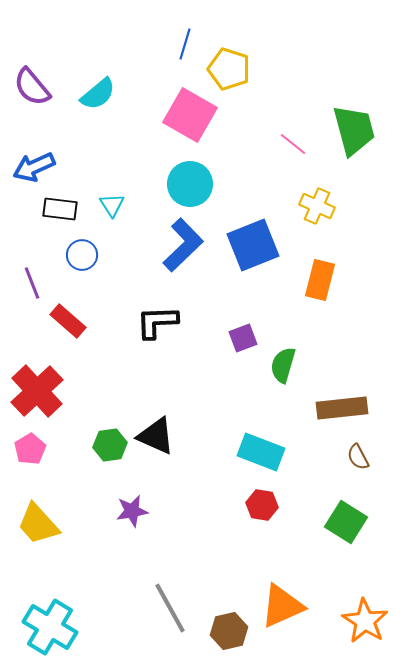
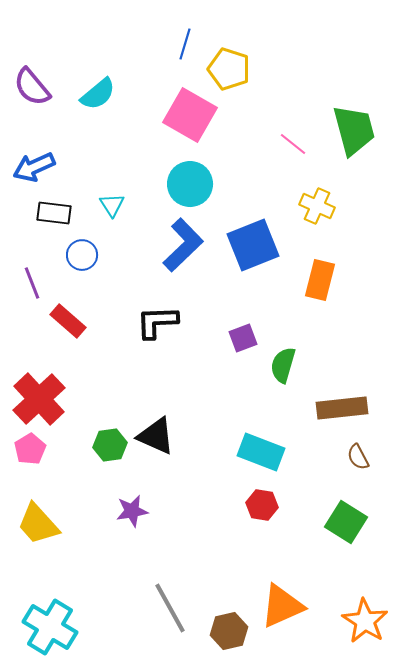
black rectangle: moved 6 px left, 4 px down
red cross: moved 2 px right, 8 px down
